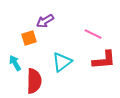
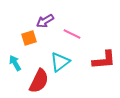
pink line: moved 21 px left
cyan triangle: moved 2 px left
red semicircle: moved 5 px right; rotated 25 degrees clockwise
